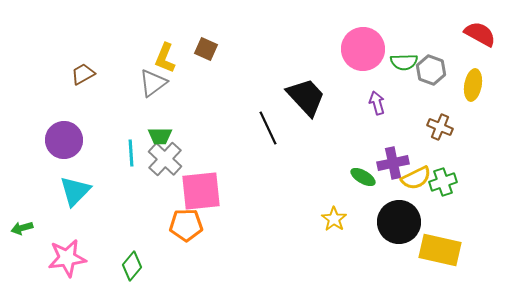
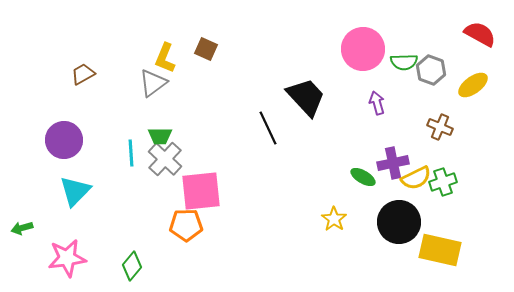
yellow ellipse: rotated 44 degrees clockwise
